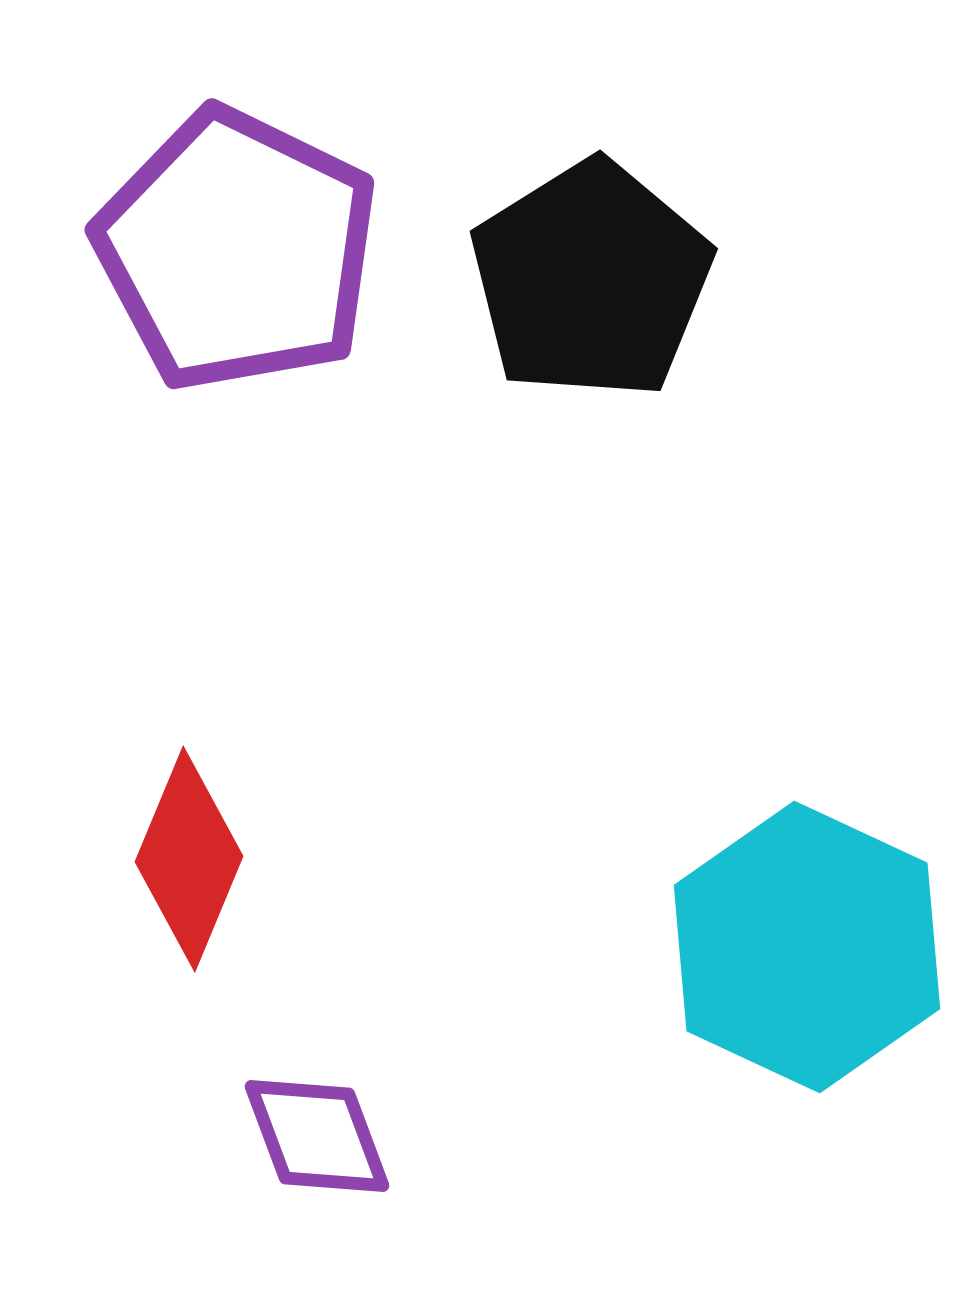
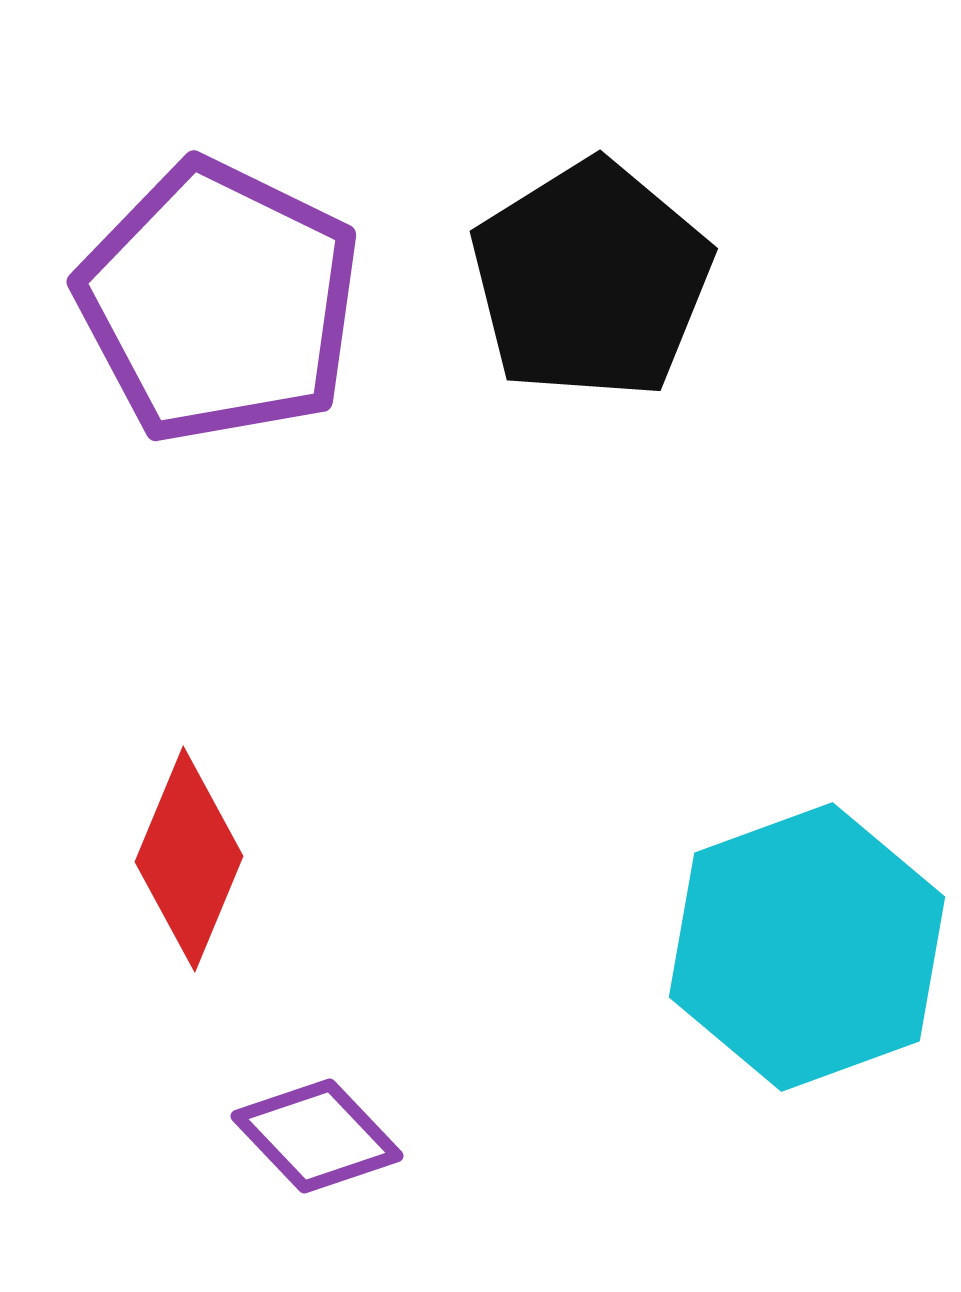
purple pentagon: moved 18 px left, 52 px down
cyan hexagon: rotated 15 degrees clockwise
purple diamond: rotated 23 degrees counterclockwise
